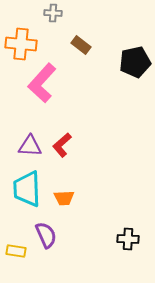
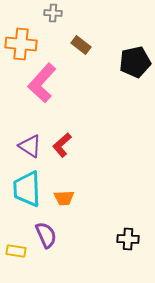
purple triangle: rotated 30 degrees clockwise
